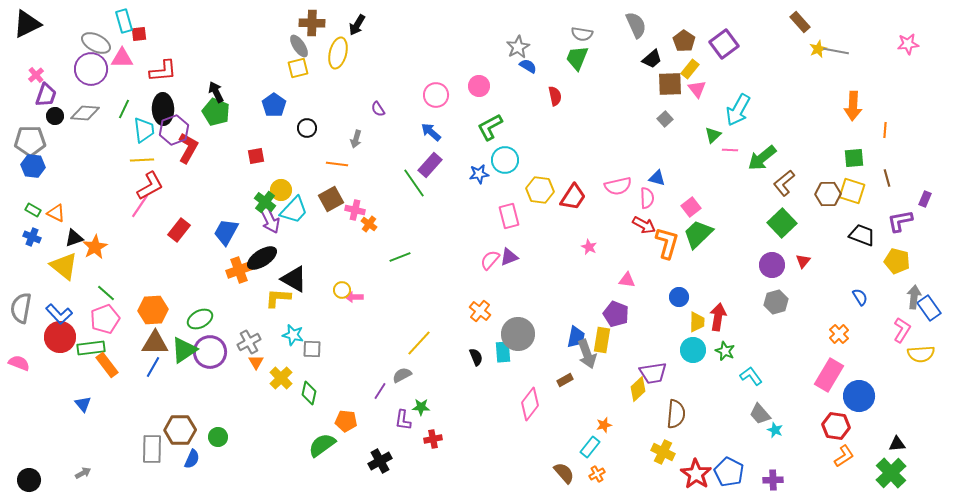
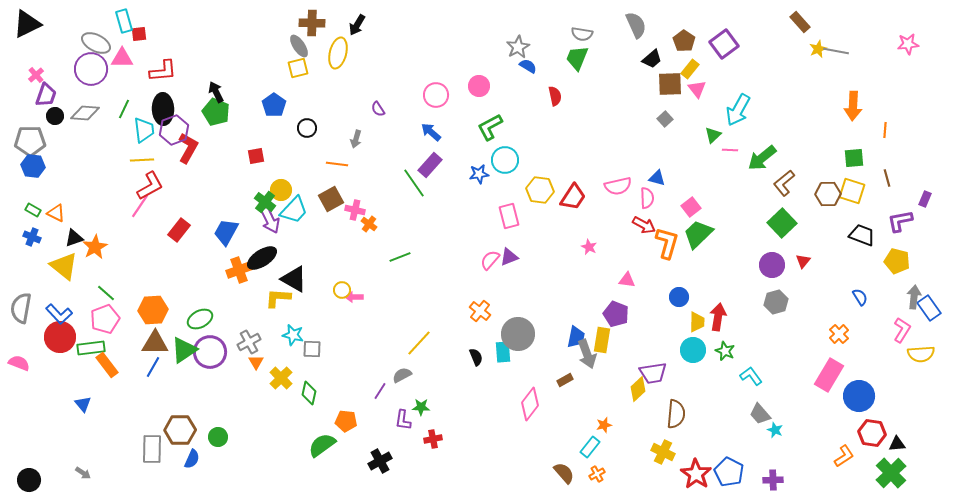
red hexagon at (836, 426): moved 36 px right, 7 px down
gray arrow at (83, 473): rotated 63 degrees clockwise
